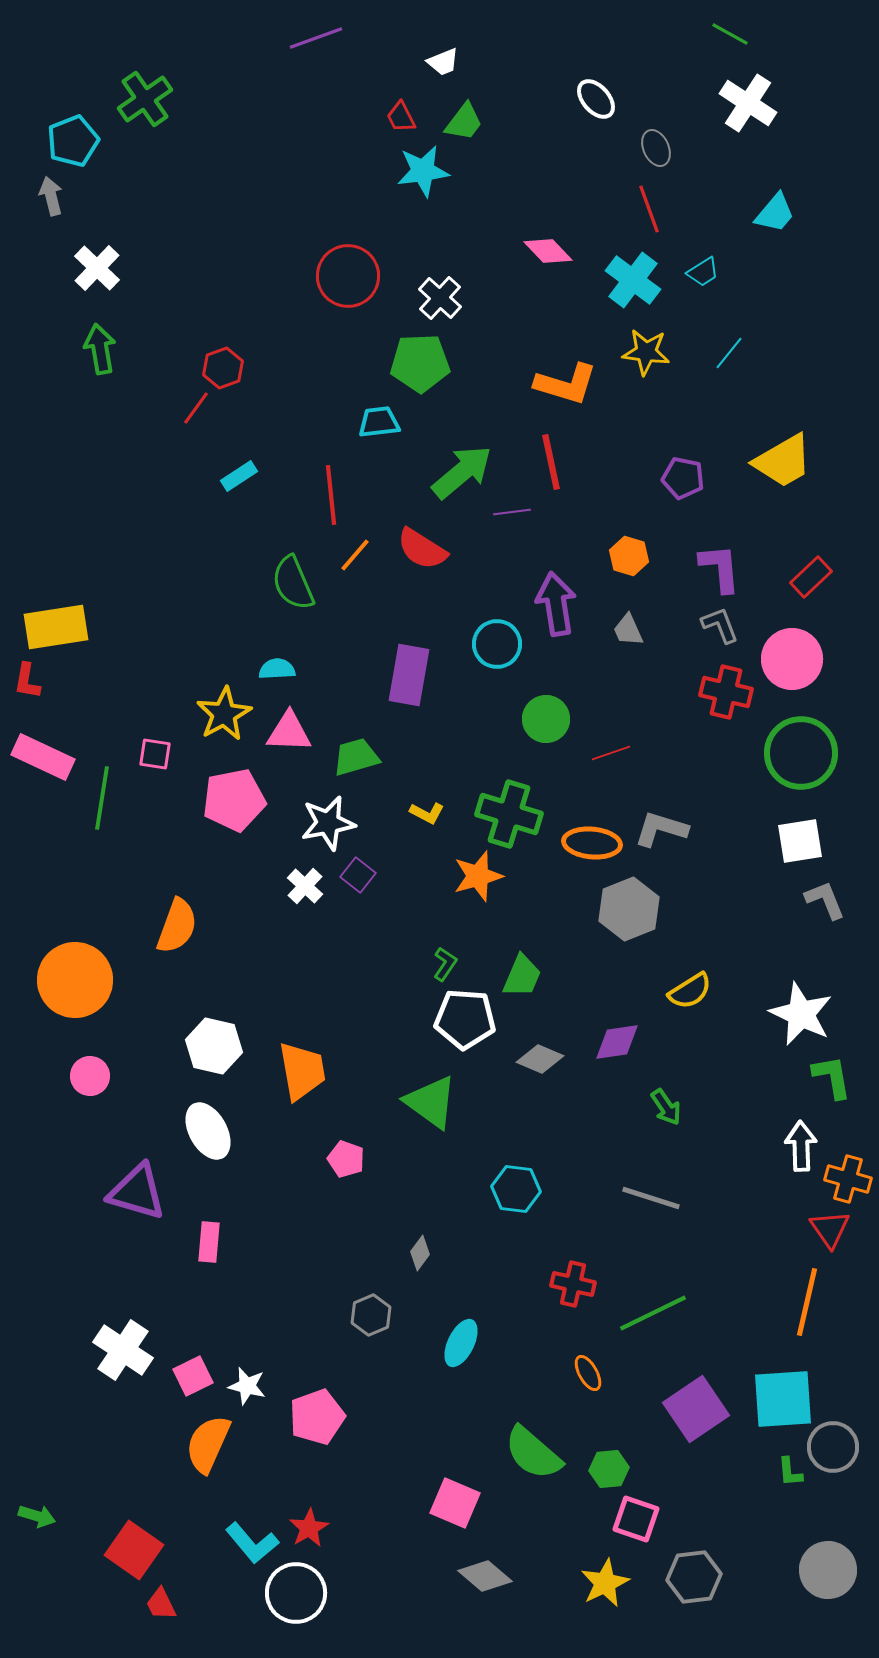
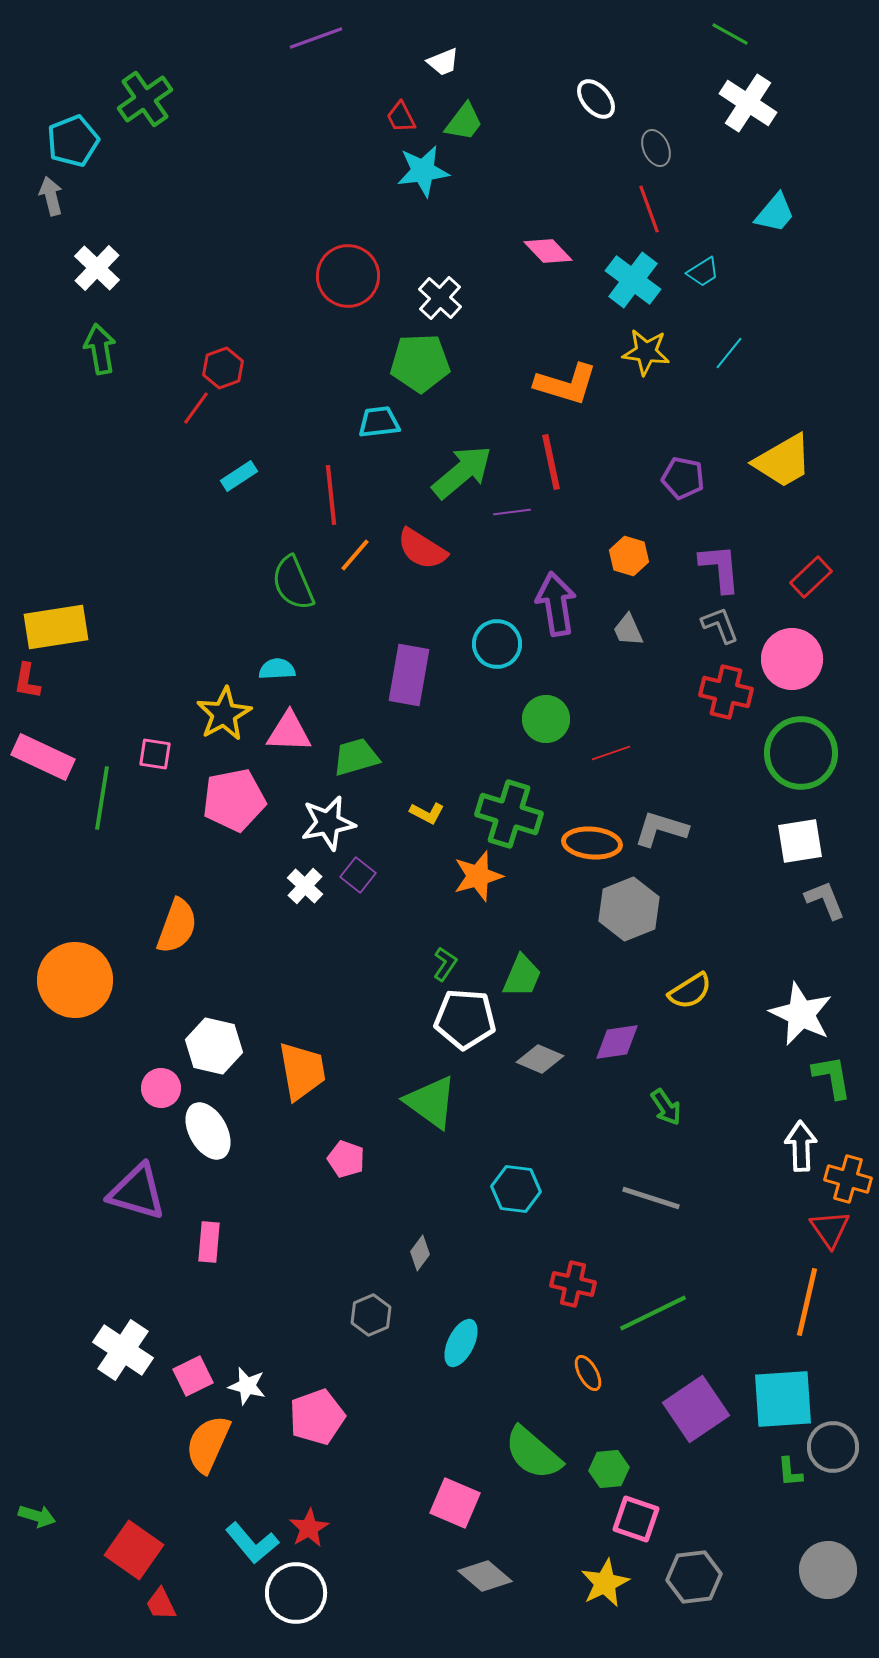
pink circle at (90, 1076): moved 71 px right, 12 px down
